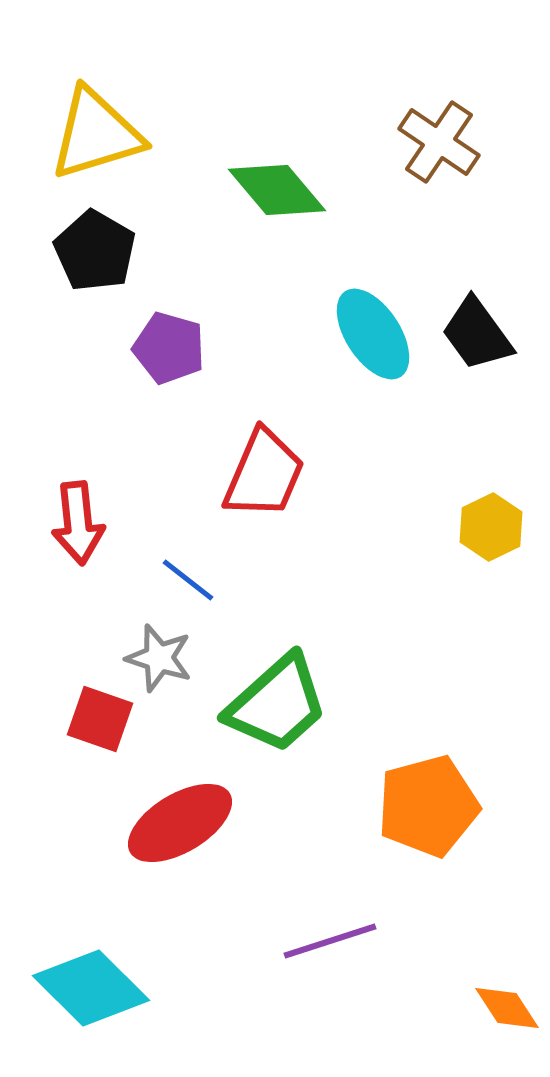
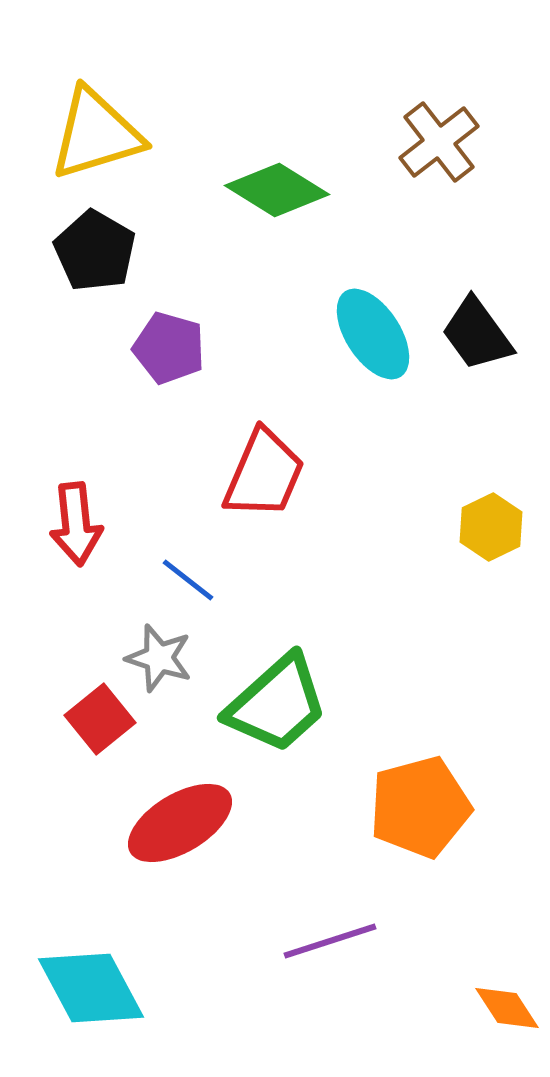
brown cross: rotated 18 degrees clockwise
green diamond: rotated 18 degrees counterclockwise
red arrow: moved 2 px left, 1 px down
red square: rotated 32 degrees clockwise
orange pentagon: moved 8 px left, 1 px down
cyan diamond: rotated 17 degrees clockwise
